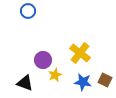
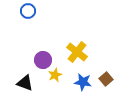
yellow cross: moved 3 px left, 1 px up
brown square: moved 1 px right, 1 px up; rotated 24 degrees clockwise
